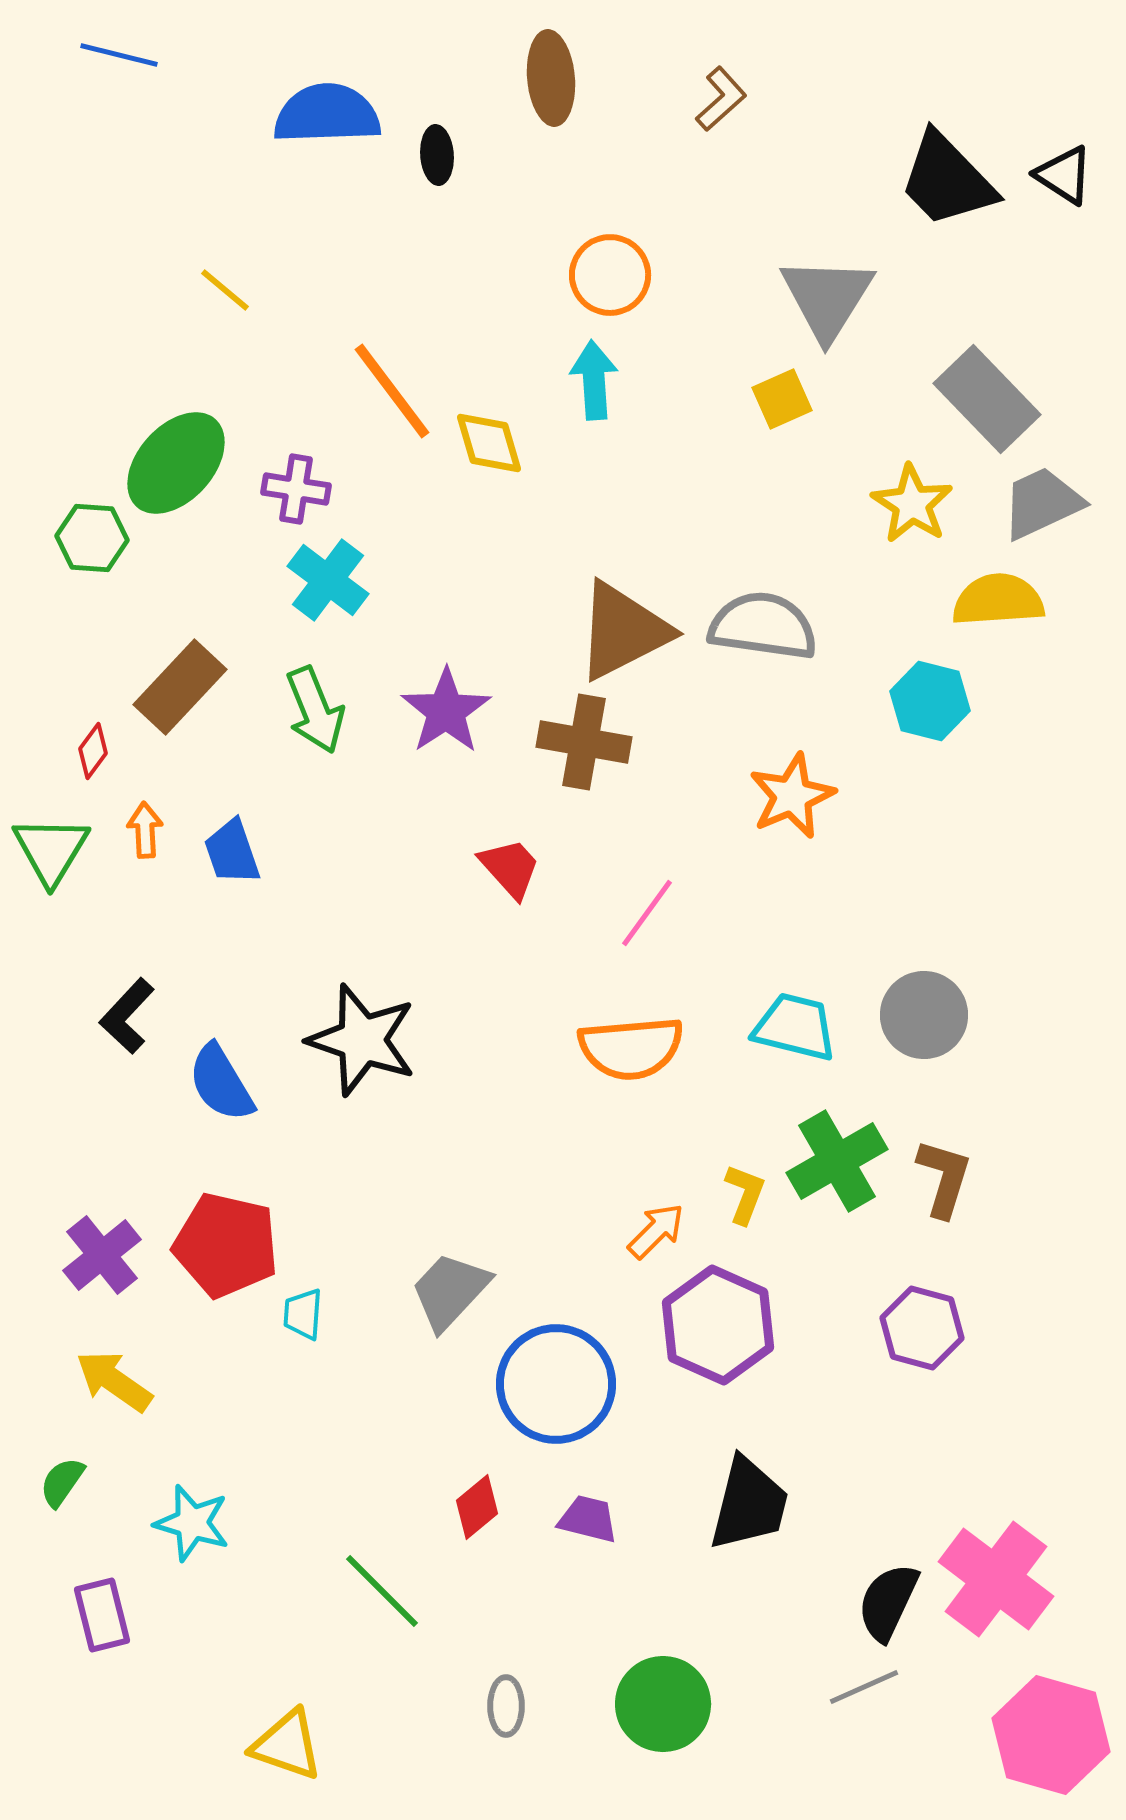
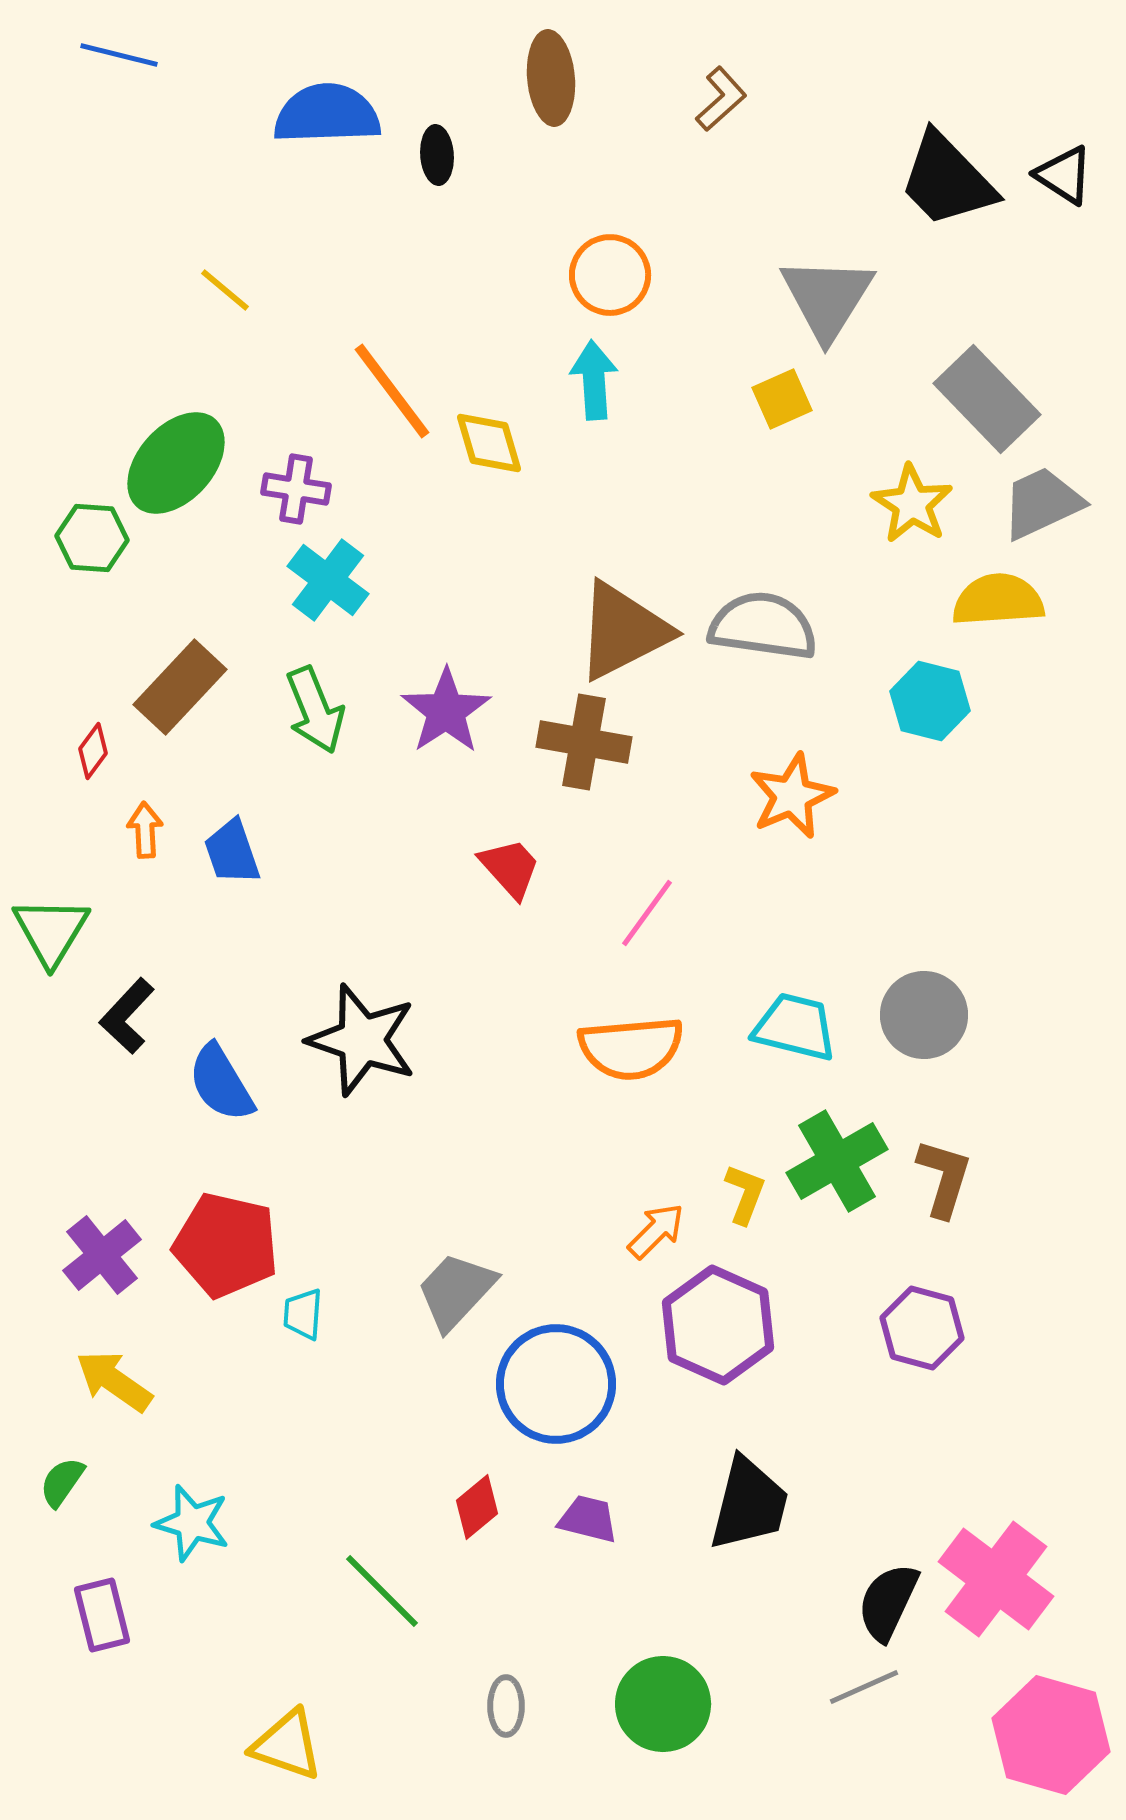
green triangle at (51, 850): moved 81 px down
gray trapezoid at (450, 1291): moved 6 px right
